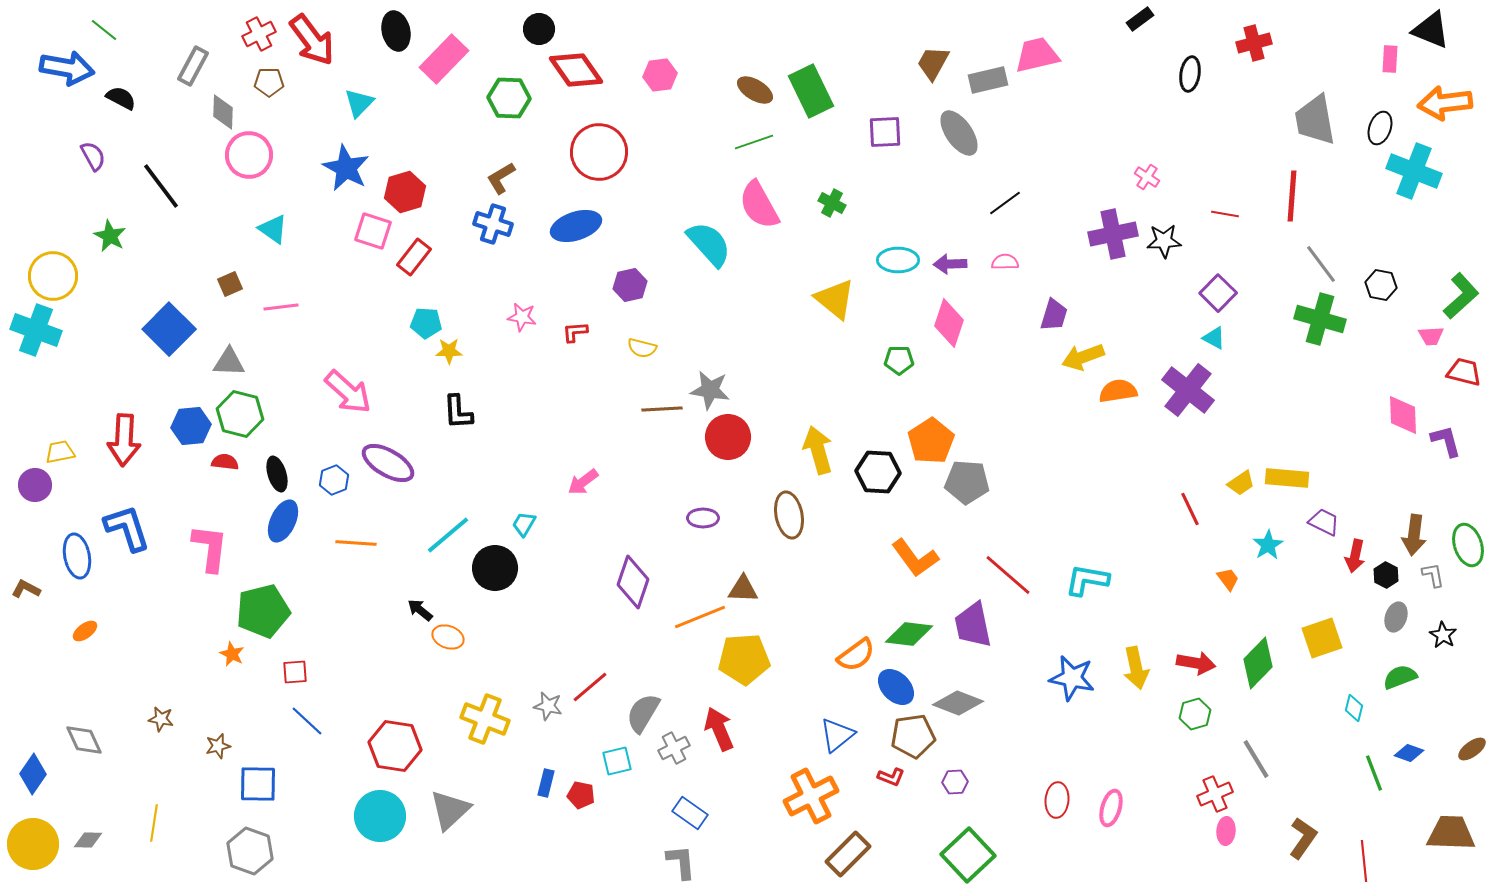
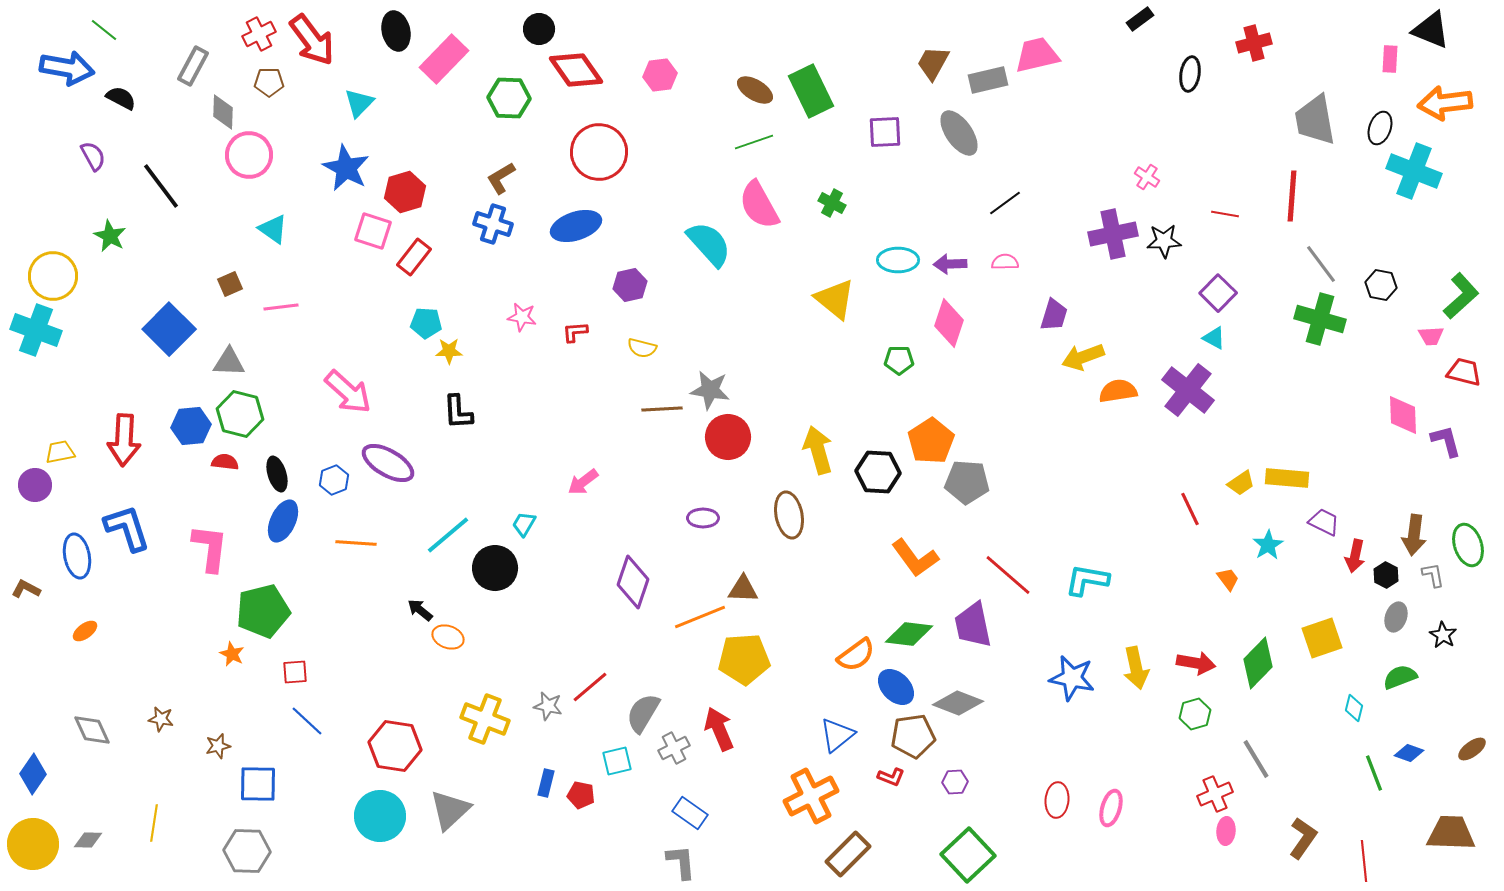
gray diamond at (84, 740): moved 8 px right, 10 px up
gray hexagon at (250, 851): moved 3 px left; rotated 18 degrees counterclockwise
